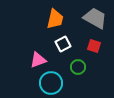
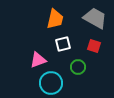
white square: rotated 14 degrees clockwise
